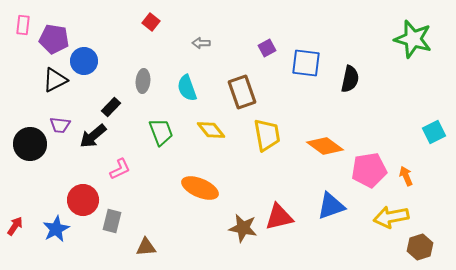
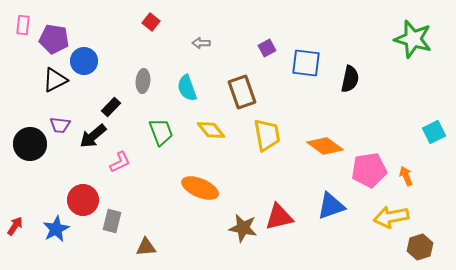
pink L-shape: moved 7 px up
